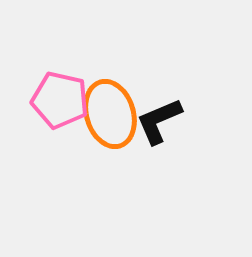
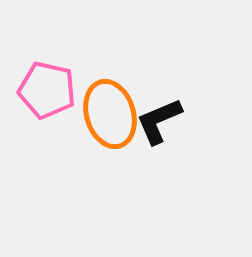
pink pentagon: moved 13 px left, 10 px up
